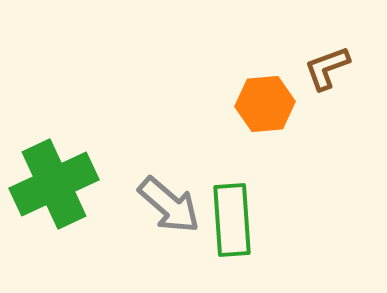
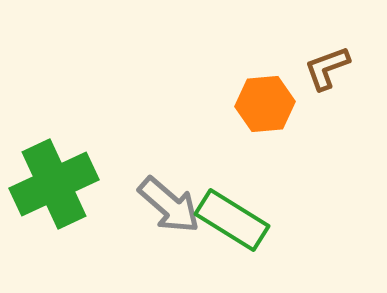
green rectangle: rotated 54 degrees counterclockwise
